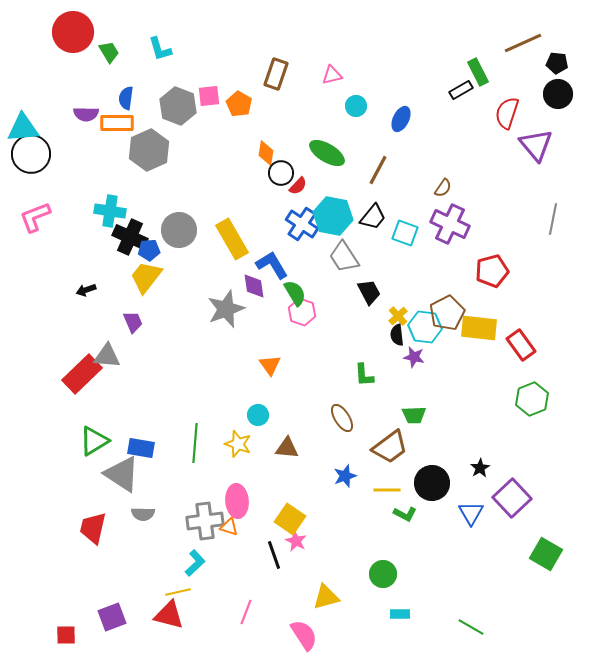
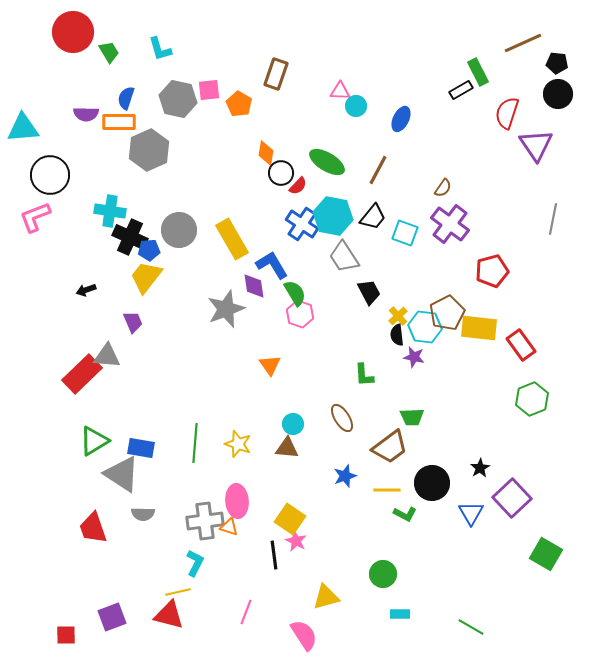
pink triangle at (332, 75): moved 8 px right, 16 px down; rotated 15 degrees clockwise
pink square at (209, 96): moved 6 px up
blue semicircle at (126, 98): rotated 10 degrees clockwise
gray hexagon at (178, 106): moved 7 px up; rotated 9 degrees counterclockwise
orange rectangle at (117, 123): moved 2 px right, 1 px up
purple triangle at (536, 145): rotated 6 degrees clockwise
green ellipse at (327, 153): moved 9 px down
black circle at (31, 154): moved 19 px right, 21 px down
purple cross at (450, 224): rotated 12 degrees clockwise
pink hexagon at (302, 312): moved 2 px left, 2 px down
cyan circle at (258, 415): moved 35 px right, 9 px down
green trapezoid at (414, 415): moved 2 px left, 2 px down
red trapezoid at (93, 528): rotated 32 degrees counterclockwise
black line at (274, 555): rotated 12 degrees clockwise
cyan L-shape at (195, 563): rotated 20 degrees counterclockwise
